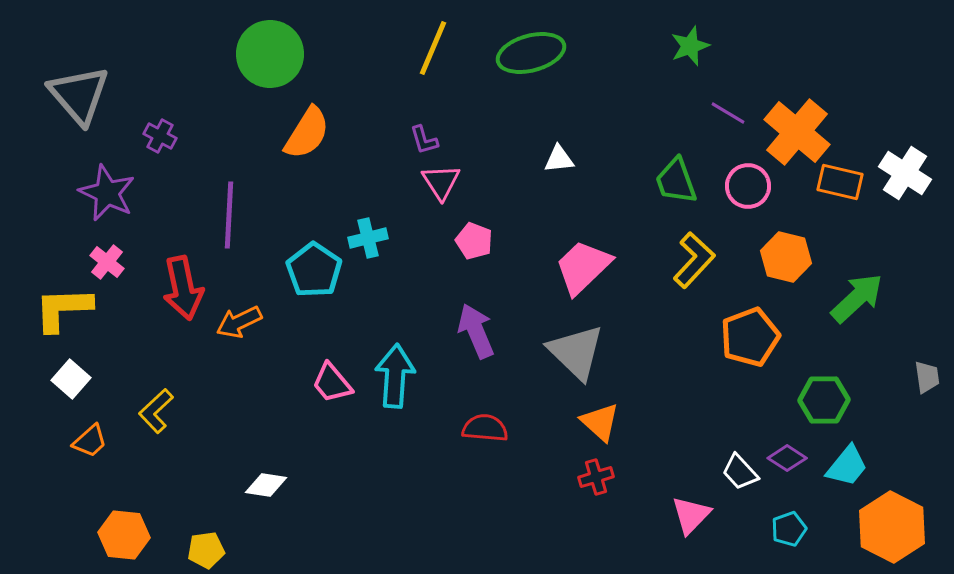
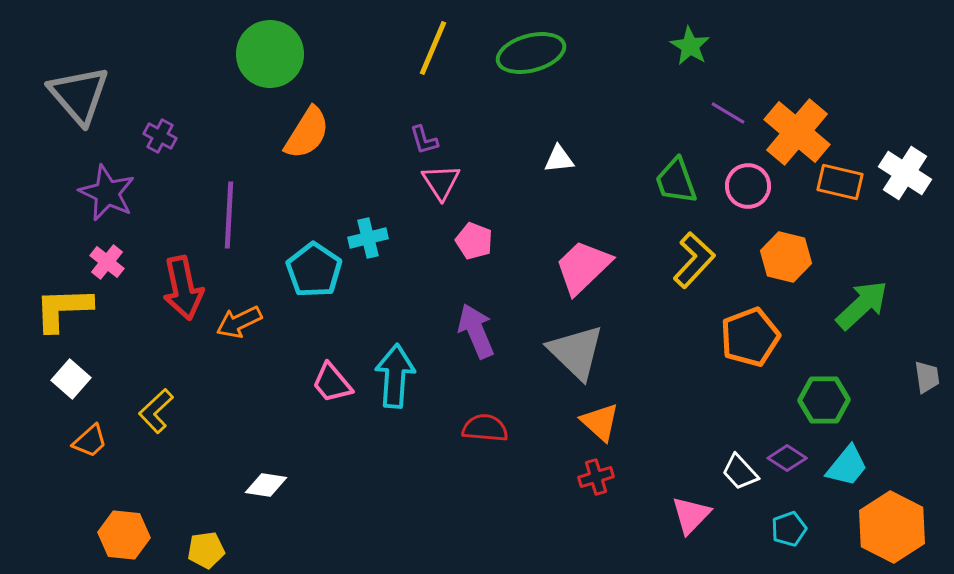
green star at (690, 46): rotated 21 degrees counterclockwise
green arrow at (857, 298): moved 5 px right, 7 px down
